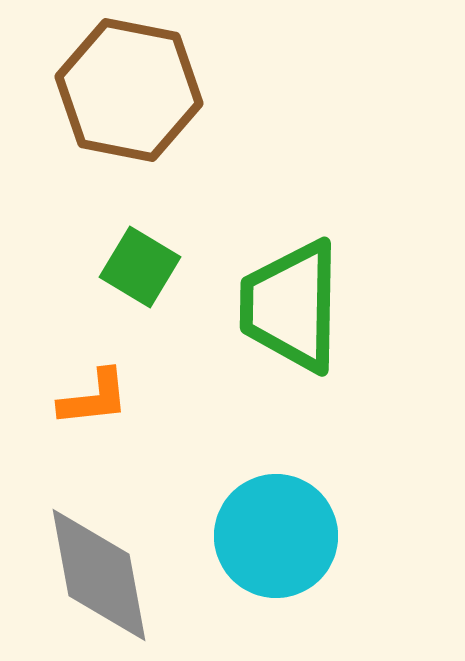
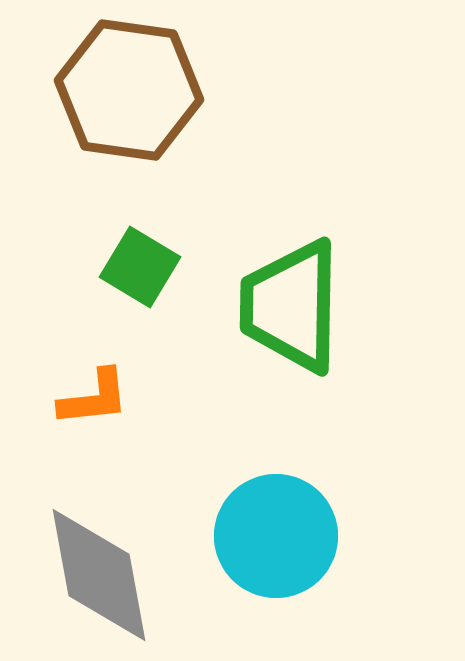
brown hexagon: rotated 3 degrees counterclockwise
